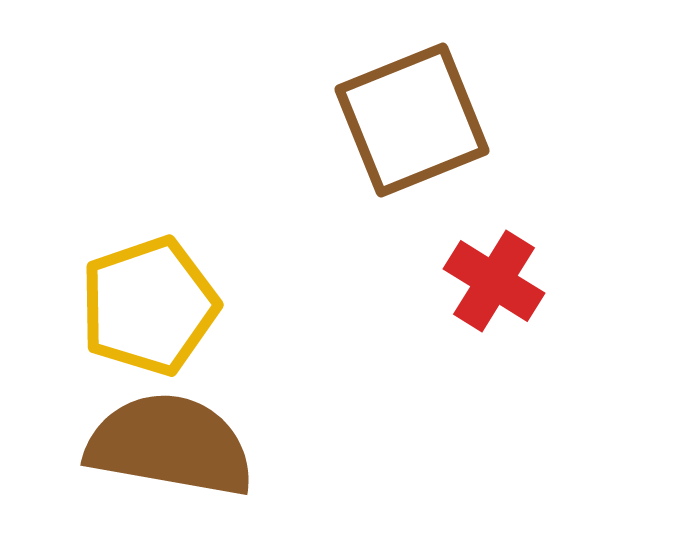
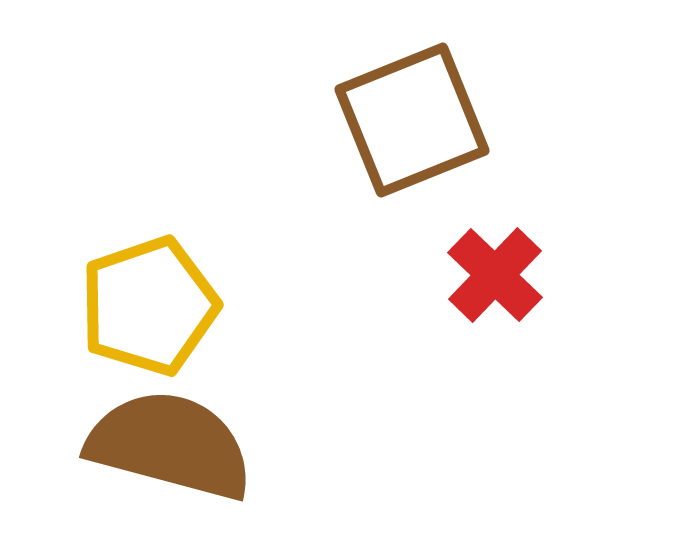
red cross: moved 1 px right, 6 px up; rotated 12 degrees clockwise
brown semicircle: rotated 5 degrees clockwise
